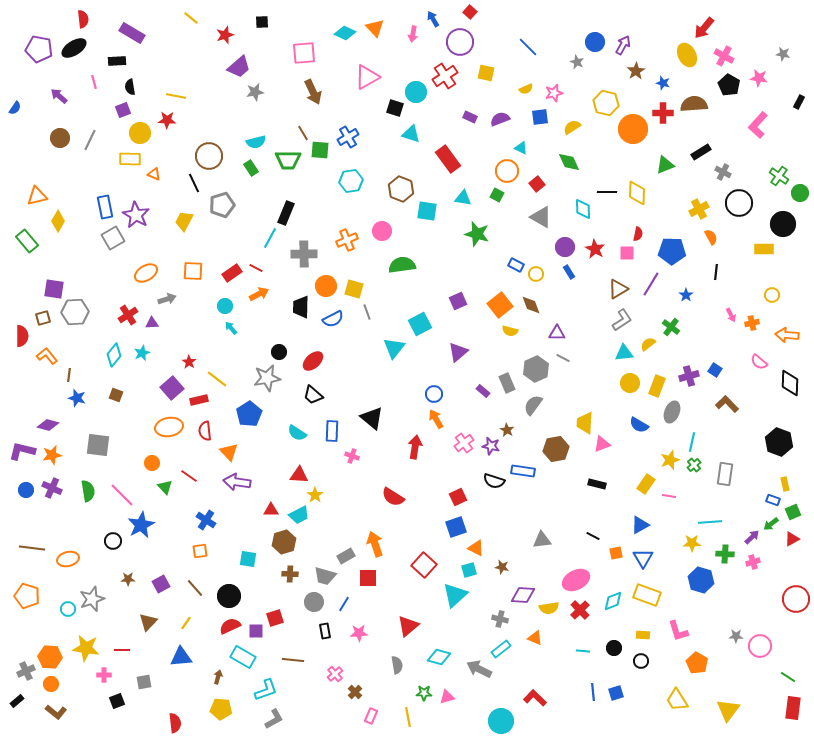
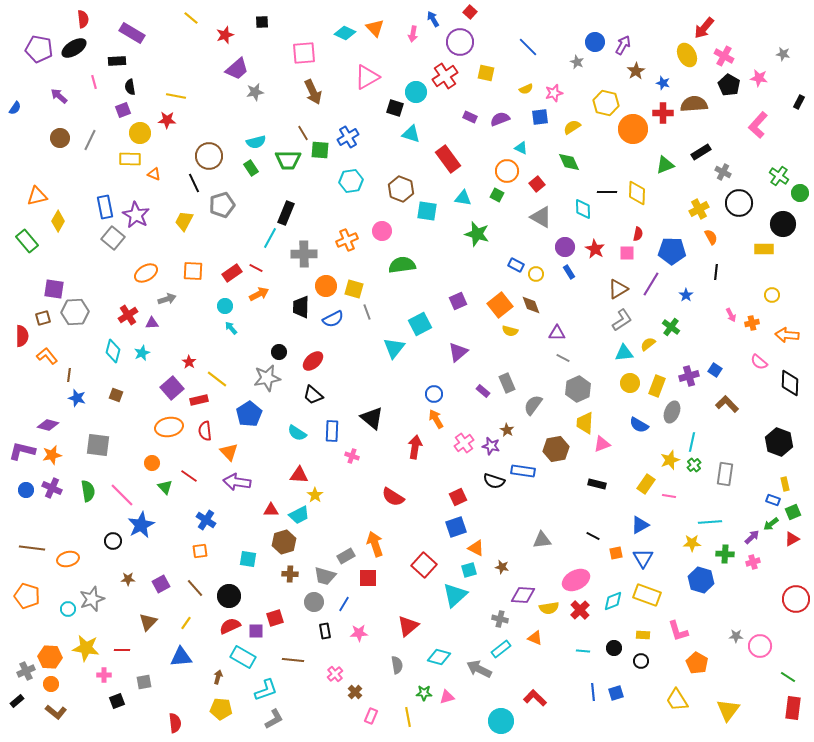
purple trapezoid at (239, 67): moved 2 px left, 2 px down
gray square at (113, 238): rotated 20 degrees counterclockwise
cyan diamond at (114, 355): moved 1 px left, 4 px up; rotated 25 degrees counterclockwise
gray hexagon at (536, 369): moved 42 px right, 20 px down
